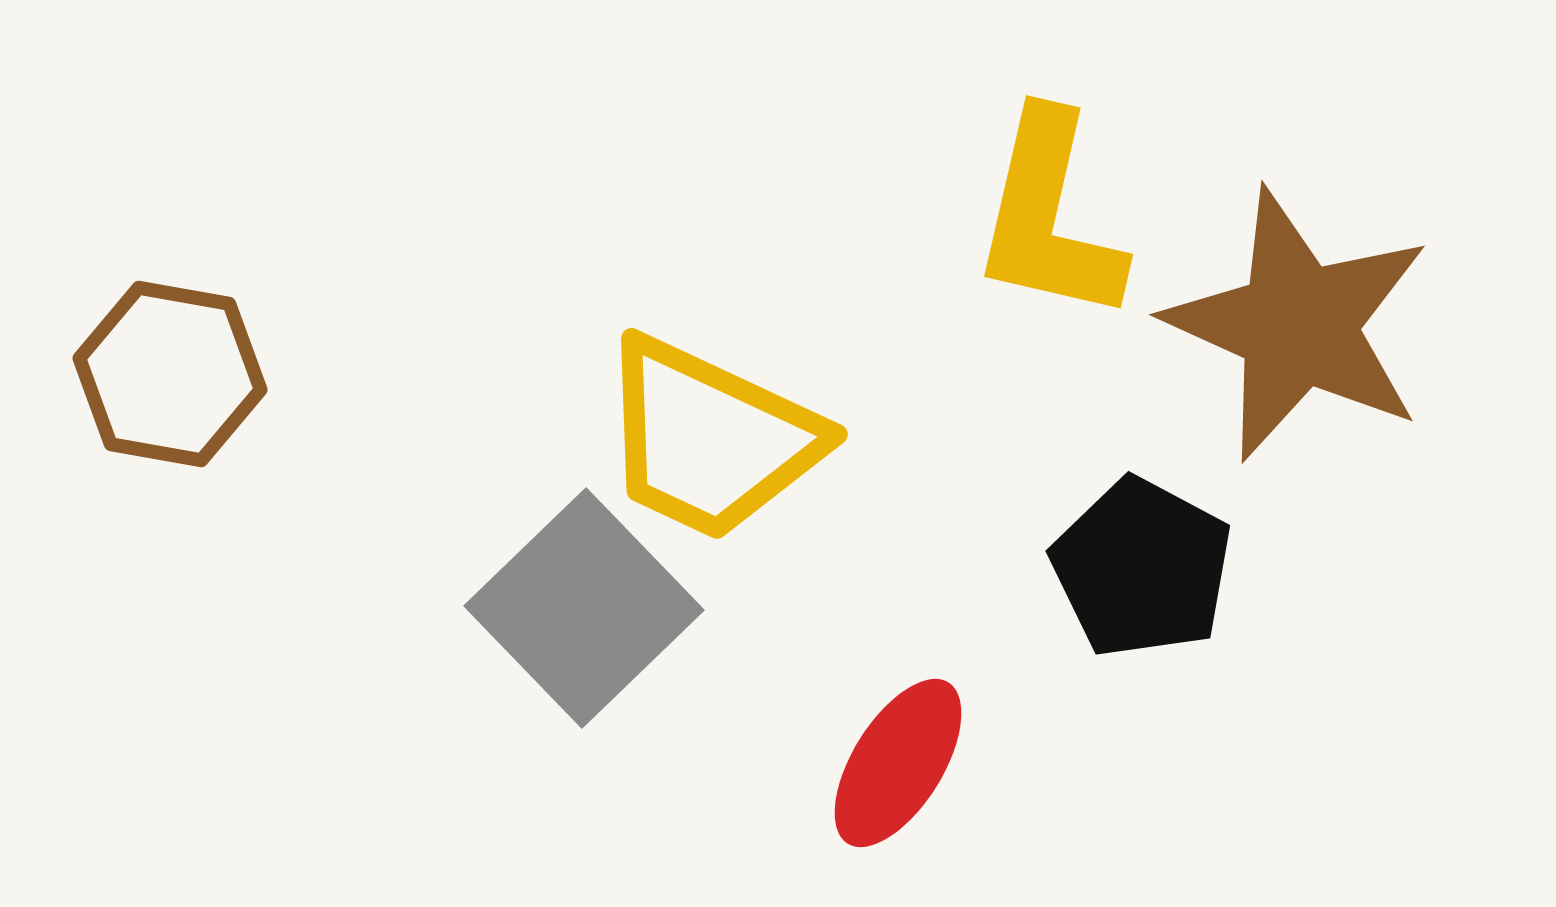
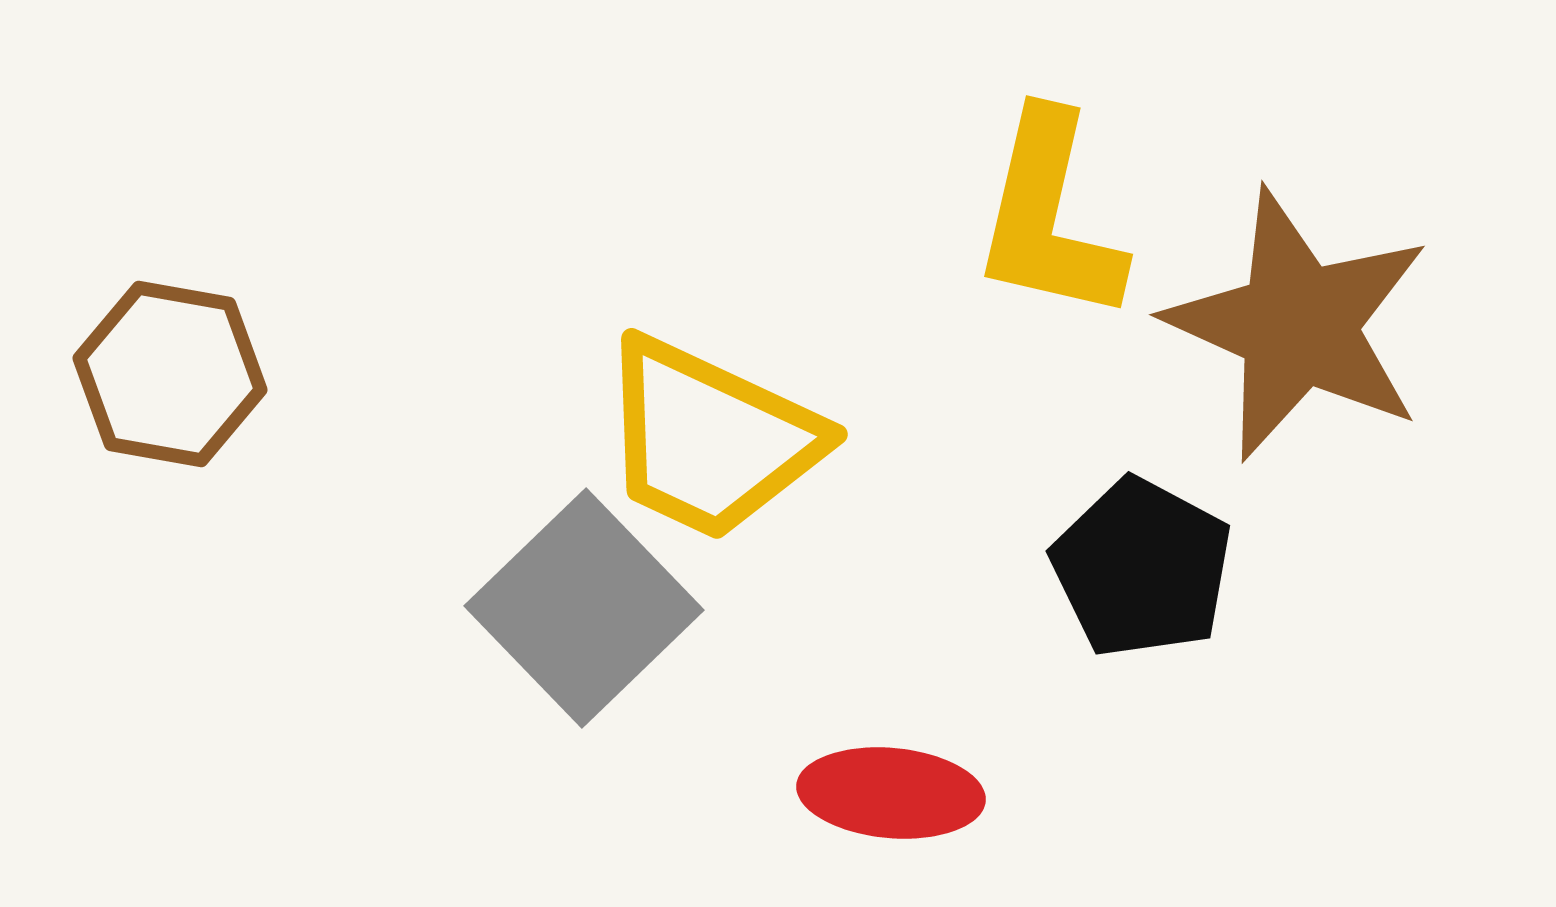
red ellipse: moved 7 px left, 30 px down; rotated 63 degrees clockwise
